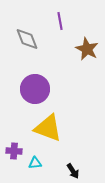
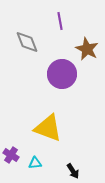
gray diamond: moved 3 px down
purple circle: moved 27 px right, 15 px up
purple cross: moved 3 px left, 4 px down; rotated 28 degrees clockwise
